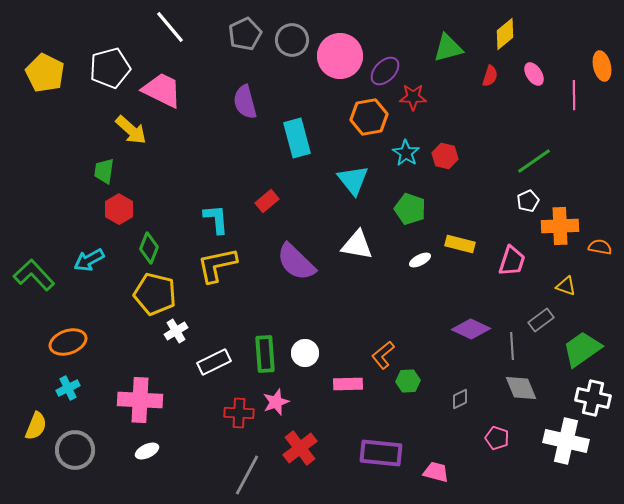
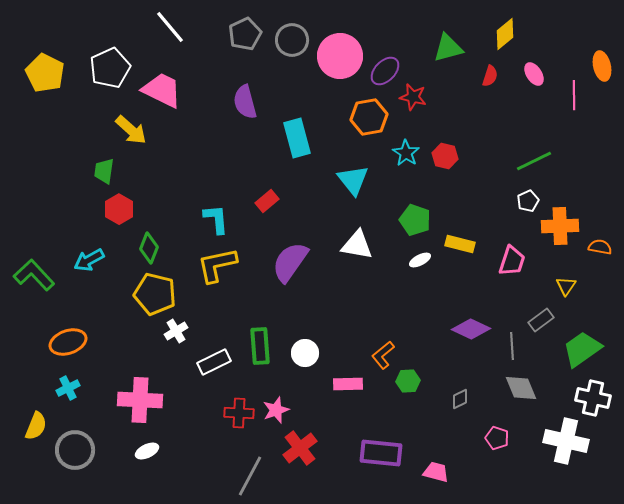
white pentagon at (110, 68): rotated 9 degrees counterclockwise
red star at (413, 97): rotated 12 degrees clockwise
green line at (534, 161): rotated 9 degrees clockwise
green pentagon at (410, 209): moved 5 px right, 11 px down
purple semicircle at (296, 262): moved 6 px left; rotated 81 degrees clockwise
yellow triangle at (566, 286): rotated 45 degrees clockwise
green rectangle at (265, 354): moved 5 px left, 8 px up
pink star at (276, 402): moved 8 px down
gray line at (247, 475): moved 3 px right, 1 px down
